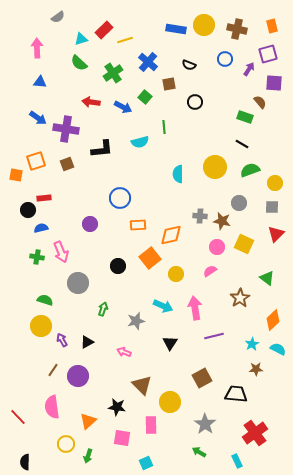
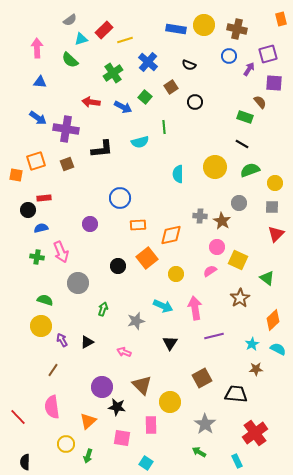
gray semicircle at (58, 17): moved 12 px right, 3 px down
orange rectangle at (272, 26): moved 9 px right, 7 px up
blue circle at (225, 59): moved 4 px right, 3 px up
green semicircle at (79, 63): moved 9 px left, 3 px up
brown square at (169, 84): moved 2 px right, 3 px down; rotated 24 degrees counterclockwise
brown star at (222, 221): rotated 18 degrees clockwise
yellow square at (244, 244): moved 6 px left, 16 px down
orange square at (150, 258): moved 3 px left
purple circle at (78, 376): moved 24 px right, 11 px down
cyan square at (146, 463): rotated 32 degrees counterclockwise
